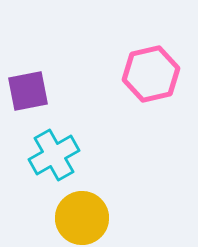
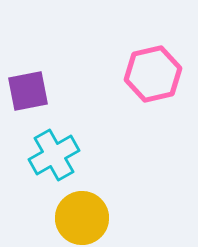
pink hexagon: moved 2 px right
